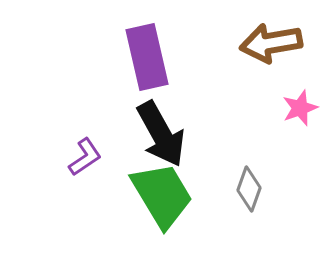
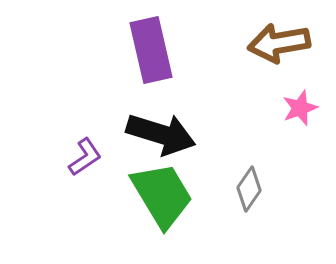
brown arrow: moved 8 px right
purple rectangle: moved 4 px right, 7 px up
black arrow: rotated 44 degrees counterclockwise
gray diamond: rotated 15 degrees clockwise
